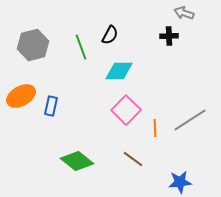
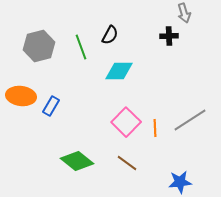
gray arrow: rotated 126 degrees counterclockwise
gray hexagon: moved 6 px right, 1 px down
orange ellipse: rotated 36 degrees clockwise
blue rectangle: rotated 18 degrees clockwise
pink square: moved 12 px down
brown line: moved 6 px left, 4 px down
